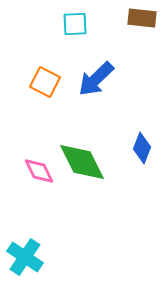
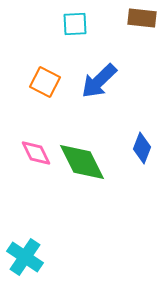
blue arrow: moved 3 px right, 2 px down
pink diamond: moved 3 px left, 18 px up
